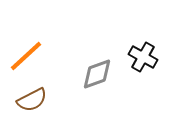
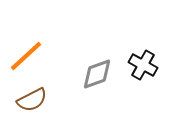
black cross: moved 8 px down
